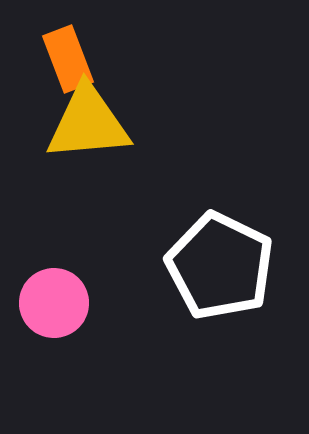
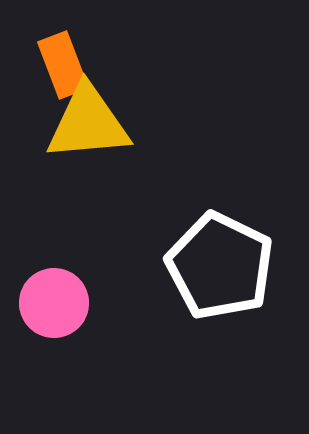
orange rectangle: moved 5 px left, 6 px down
